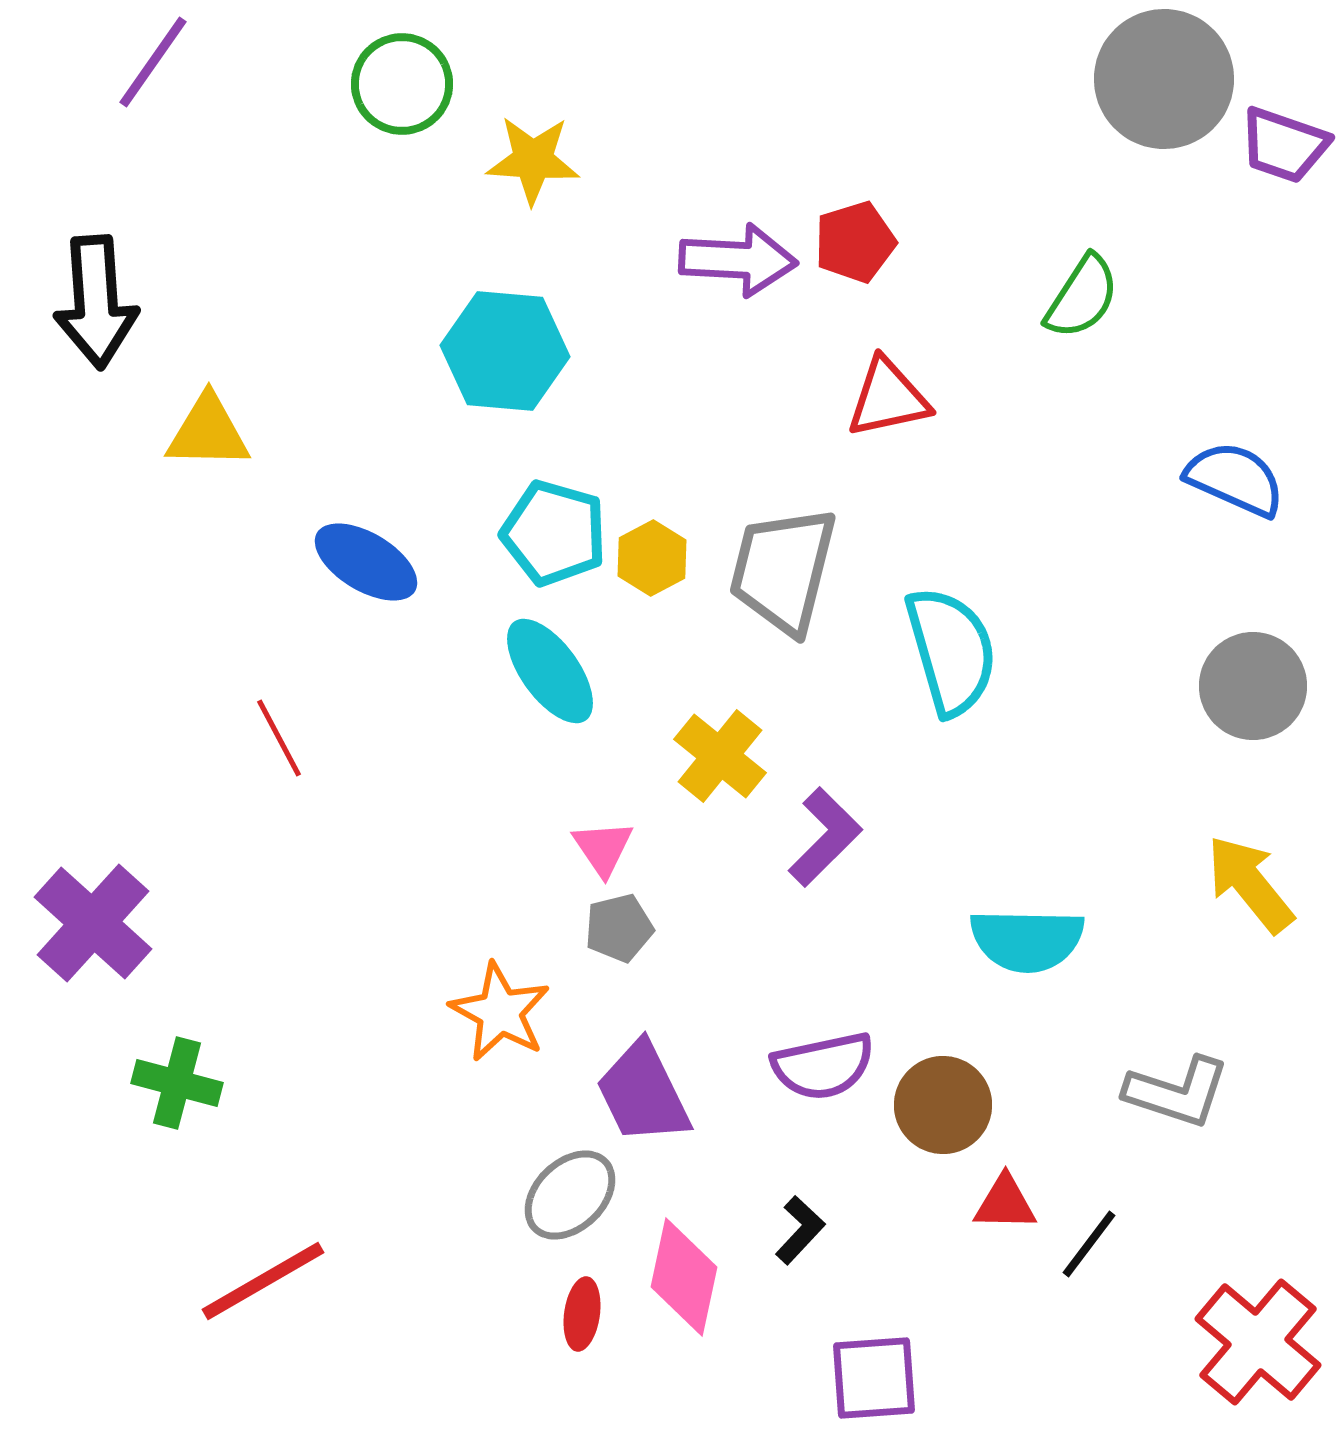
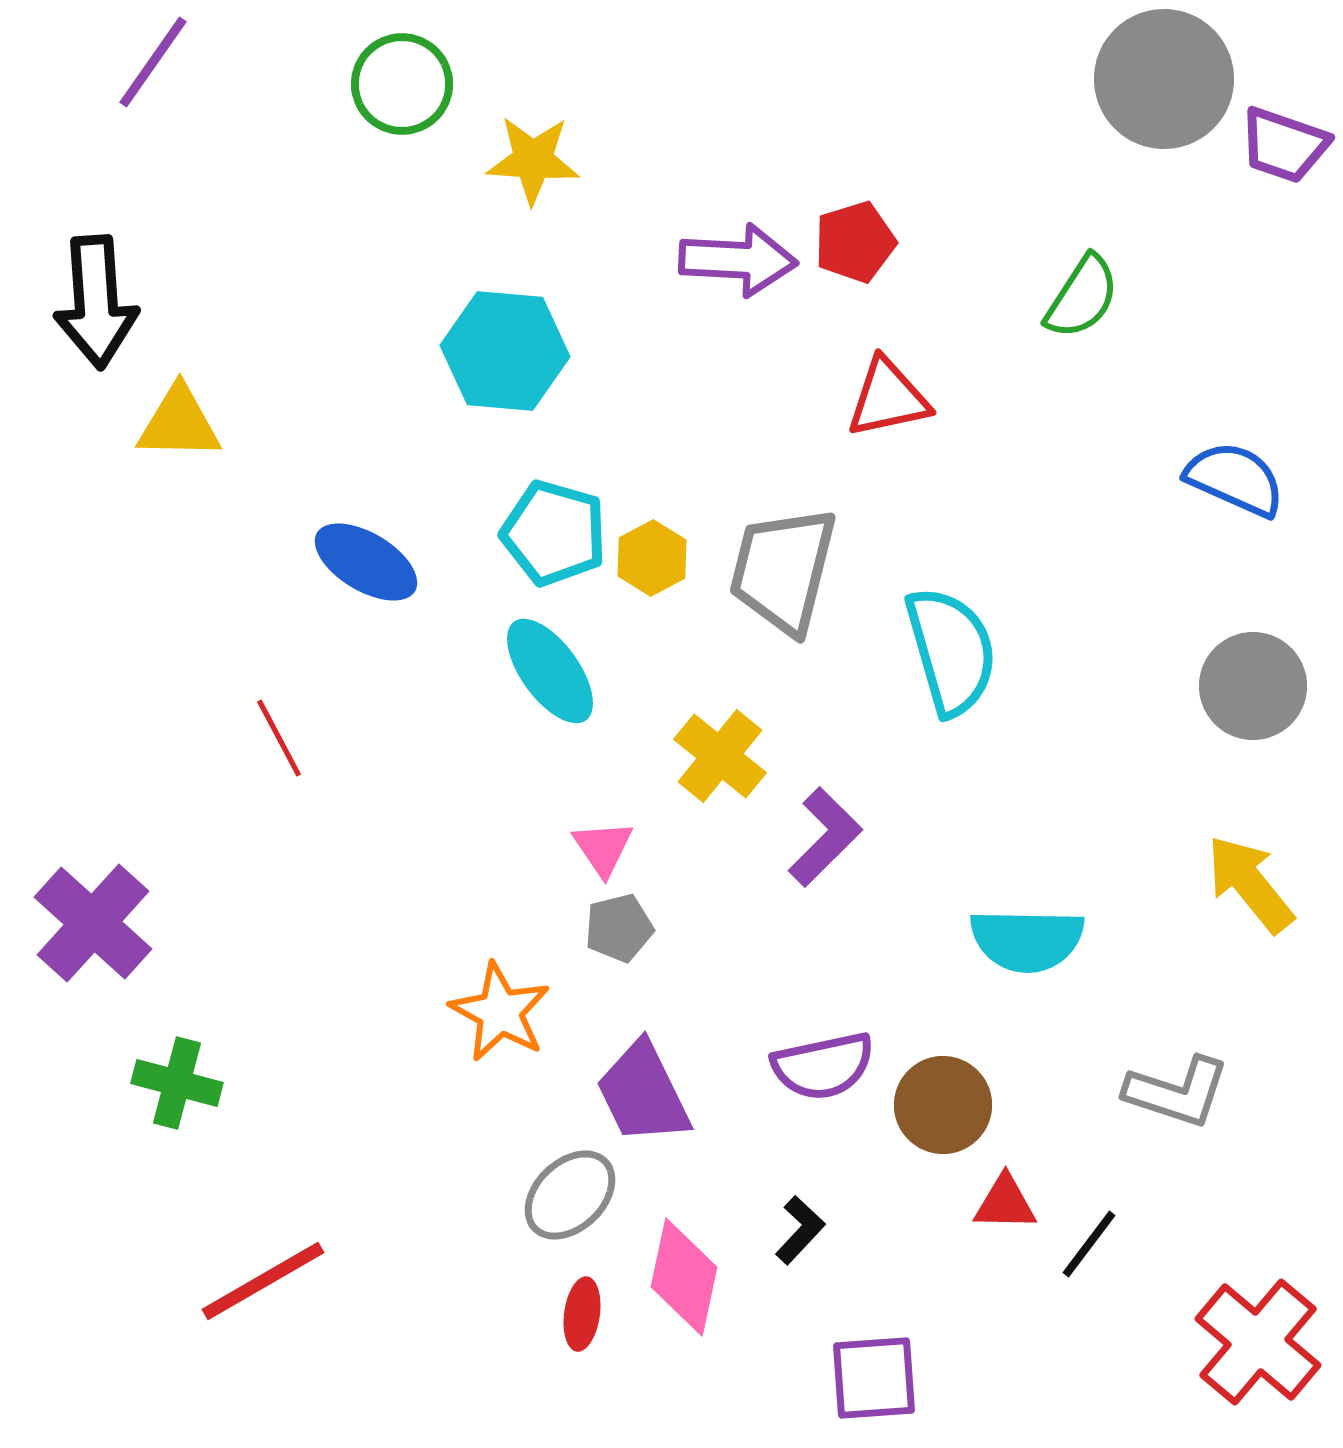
yellow triangle at (208, 432): moved 29 px left, 9 px up
